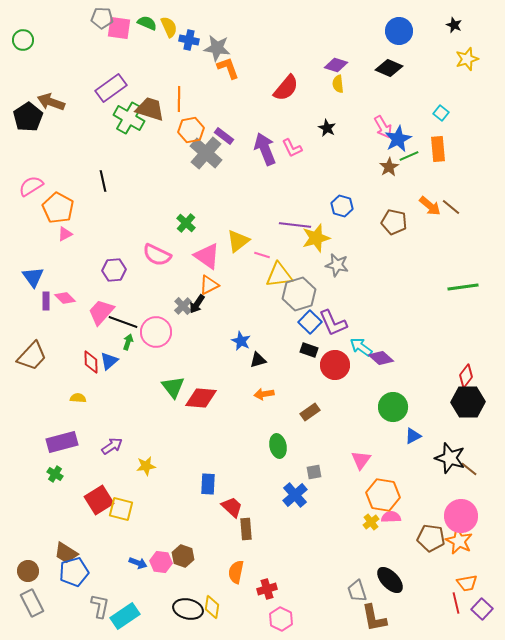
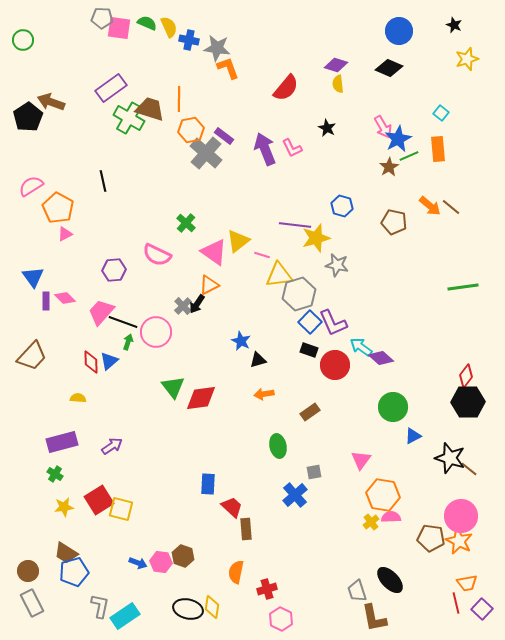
pink triangle at (207, 256): moved 7 px right, 4 px up
red diamond at (201, 398): rotated 12 degrees counterclockwise
yellow star at (146, 466): moved 82 px left, 41 px down
